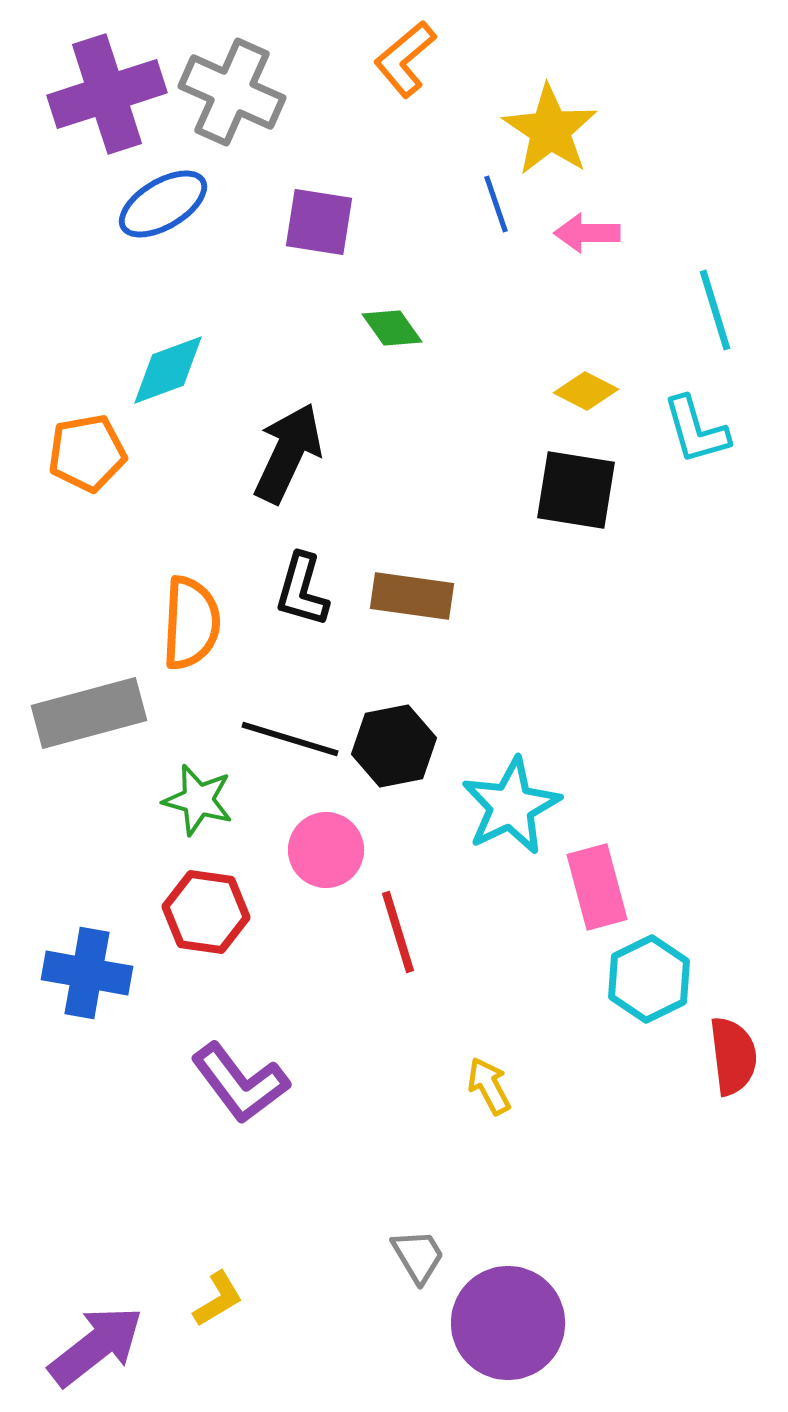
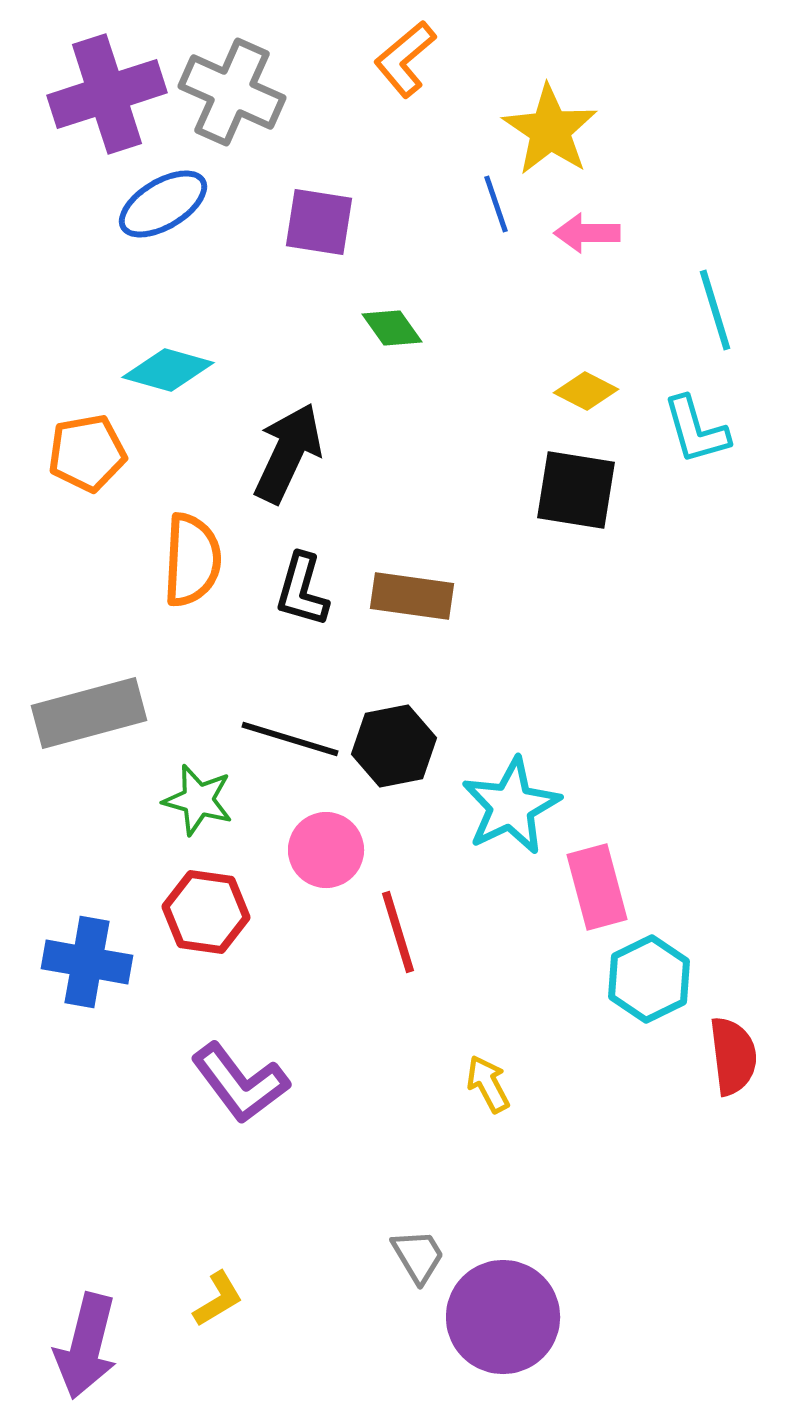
cyan diamond: rotated 36 degrees clockwise
orange semicircle: moved 1 px right, 63 px up
blue cross: moved 11 px up
yellow arrow: moved 1 px left, 2 px up
purple circle: moved 5 px left, 6 px up
purple arrow: moved 10 px left; rotated 142 degrees clockwise
